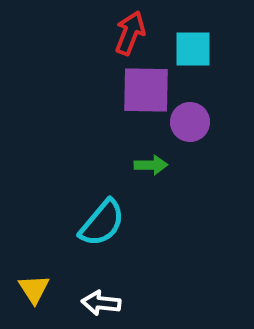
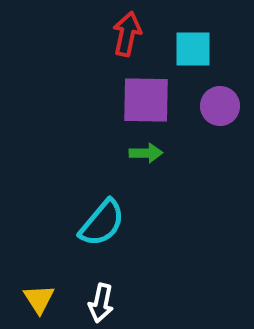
red arrow: moved 3 px left, 1 px down; rotated 9 degrees counterclockwise
purple square: moved 10 px down
purple circle: moved 30 px right, 16 px up
green arrow: moved 5 px left, 12 px up
yellow triangle: moved 5 px right, 10 px down
white arrow: rotated 84 degrees counterclockwise
